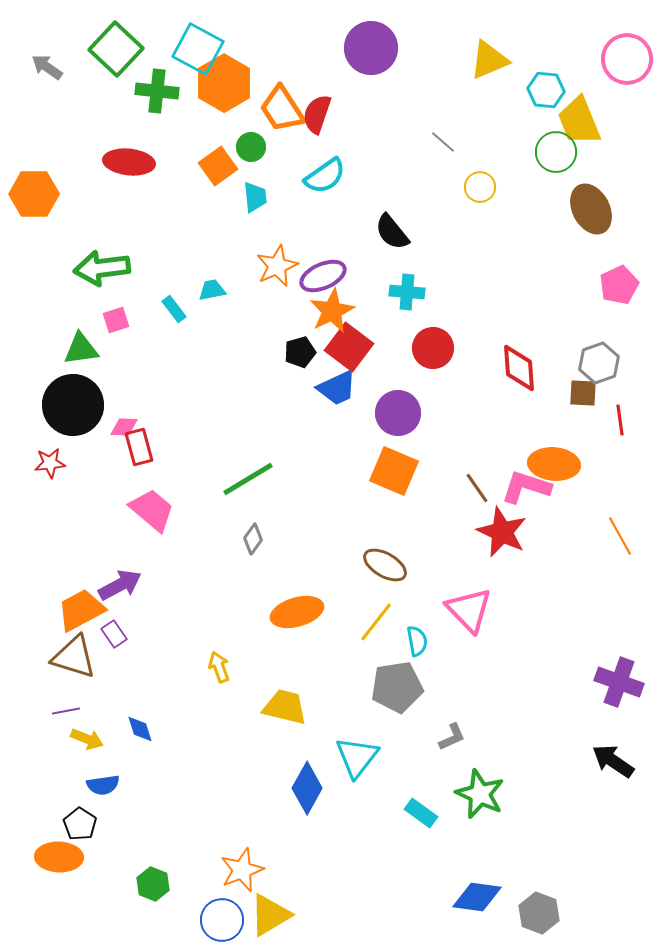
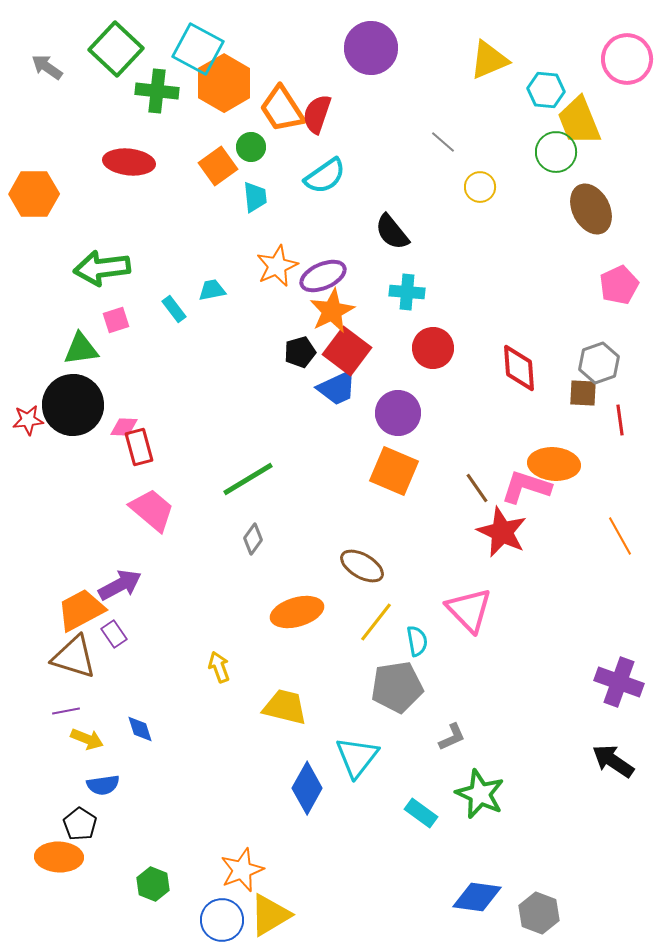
red square at (349, 347): moved 2 px left, 4 px down
red star at (50, 463): moved 22 px left, 43 px up
brown ellipse at (385, 565): moved 23 px left, 1 px down
